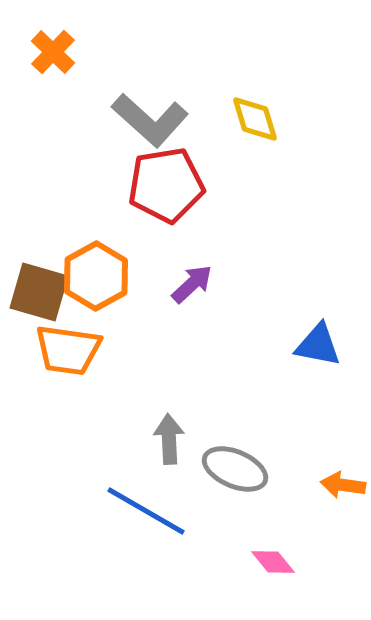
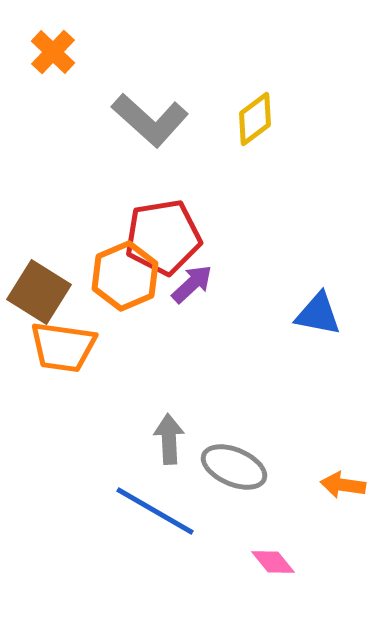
yellow diamond: rotated 70 degrees clockwise
red pentagon: moved 3 px left, 52 px down
orange hexagon: moved 29 px right; rotated 6 degrees clockwise
brown square: rotated 16 degrees clockwise
blue triangle: moved 31 px up
orange trapezoid: moved 5 px left, 3 px up
gray ellipse: moved 1 px left, 2 px up
blue line: moved 9 px right
